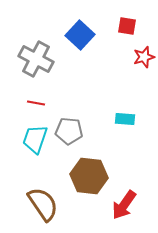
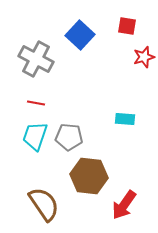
gray pentagon: moved 6 px down
cyan trapezoid: moved 3 px up
brown semicircle: moved 1 px right
